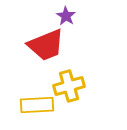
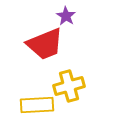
red trapezoid: moved 1 px left, 1 px up
